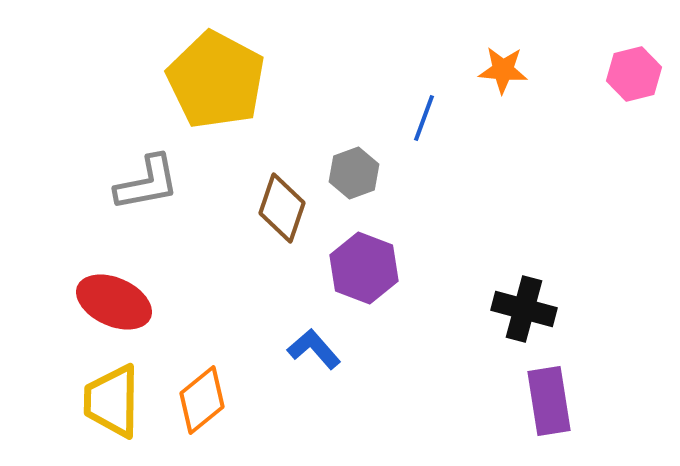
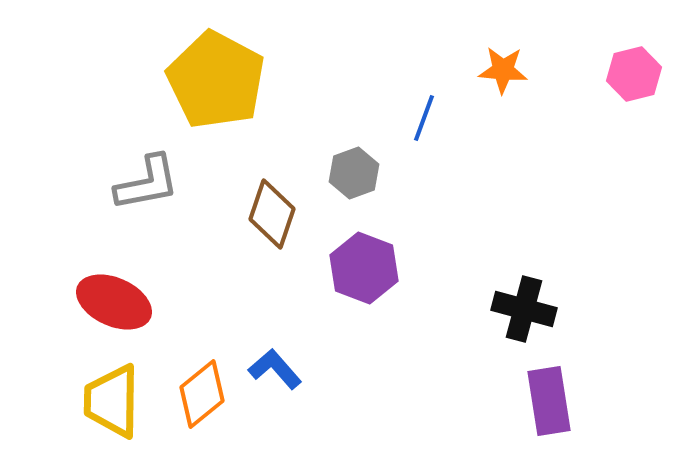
brown diamond: moved 10 px left, 6 px down
blue L-shape: moved 39 px left, 20 px down
orange diamond: moved 6 px up
